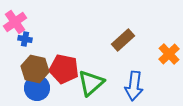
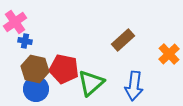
blue cross: moved 2 px down
blue circle: moved 1 px left, 1 px down
